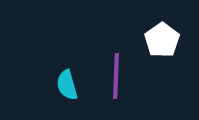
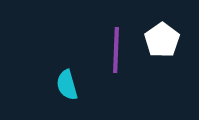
purple line: moved 26 px up
